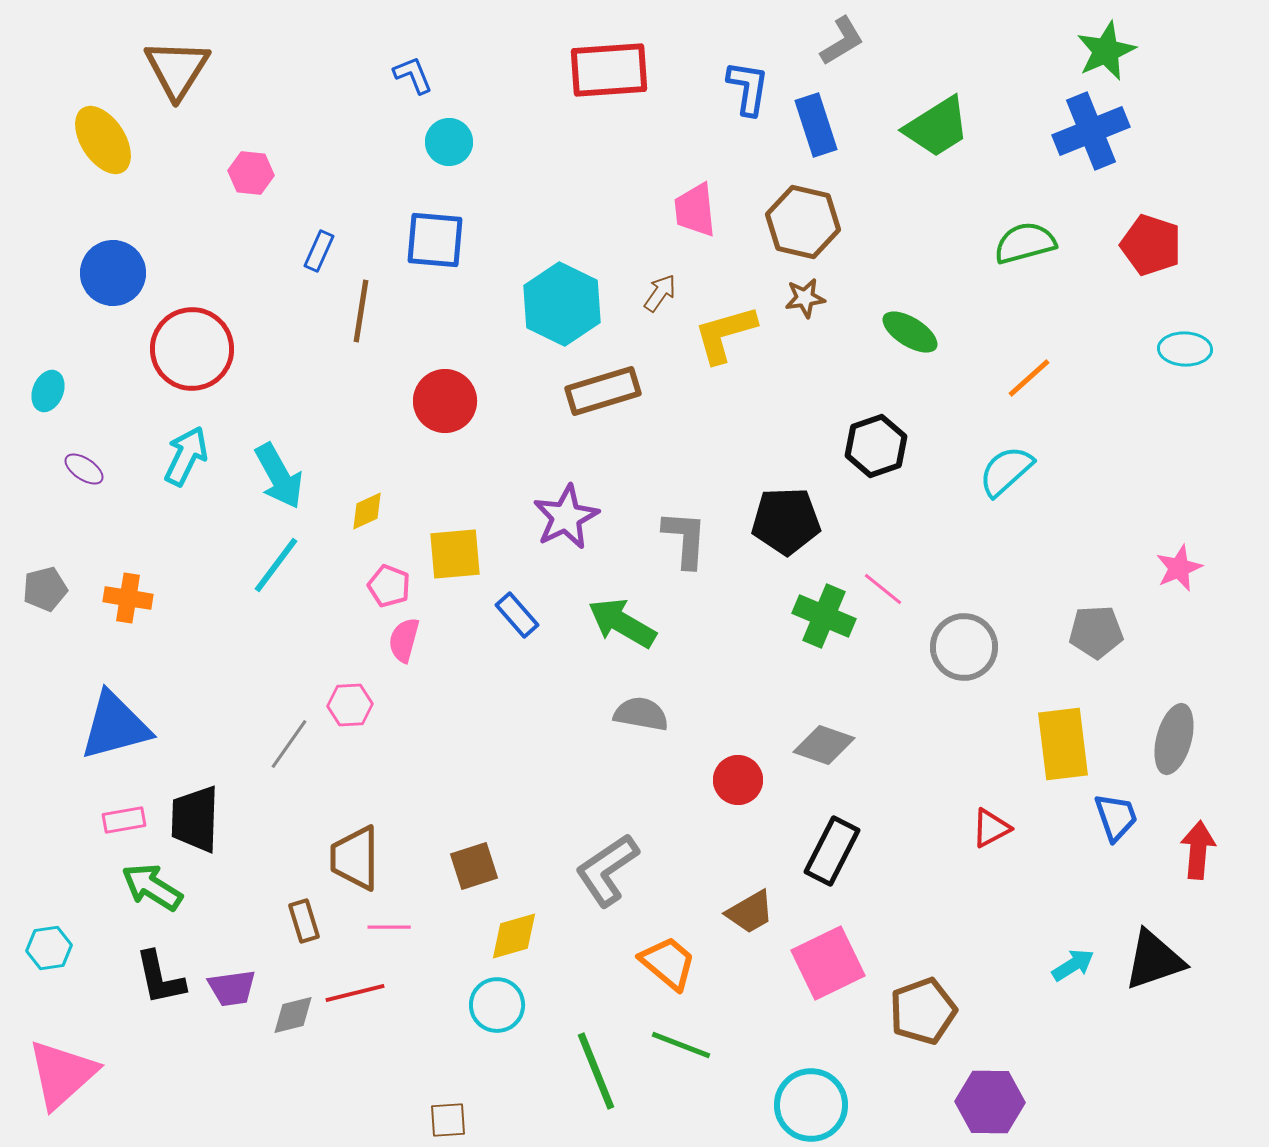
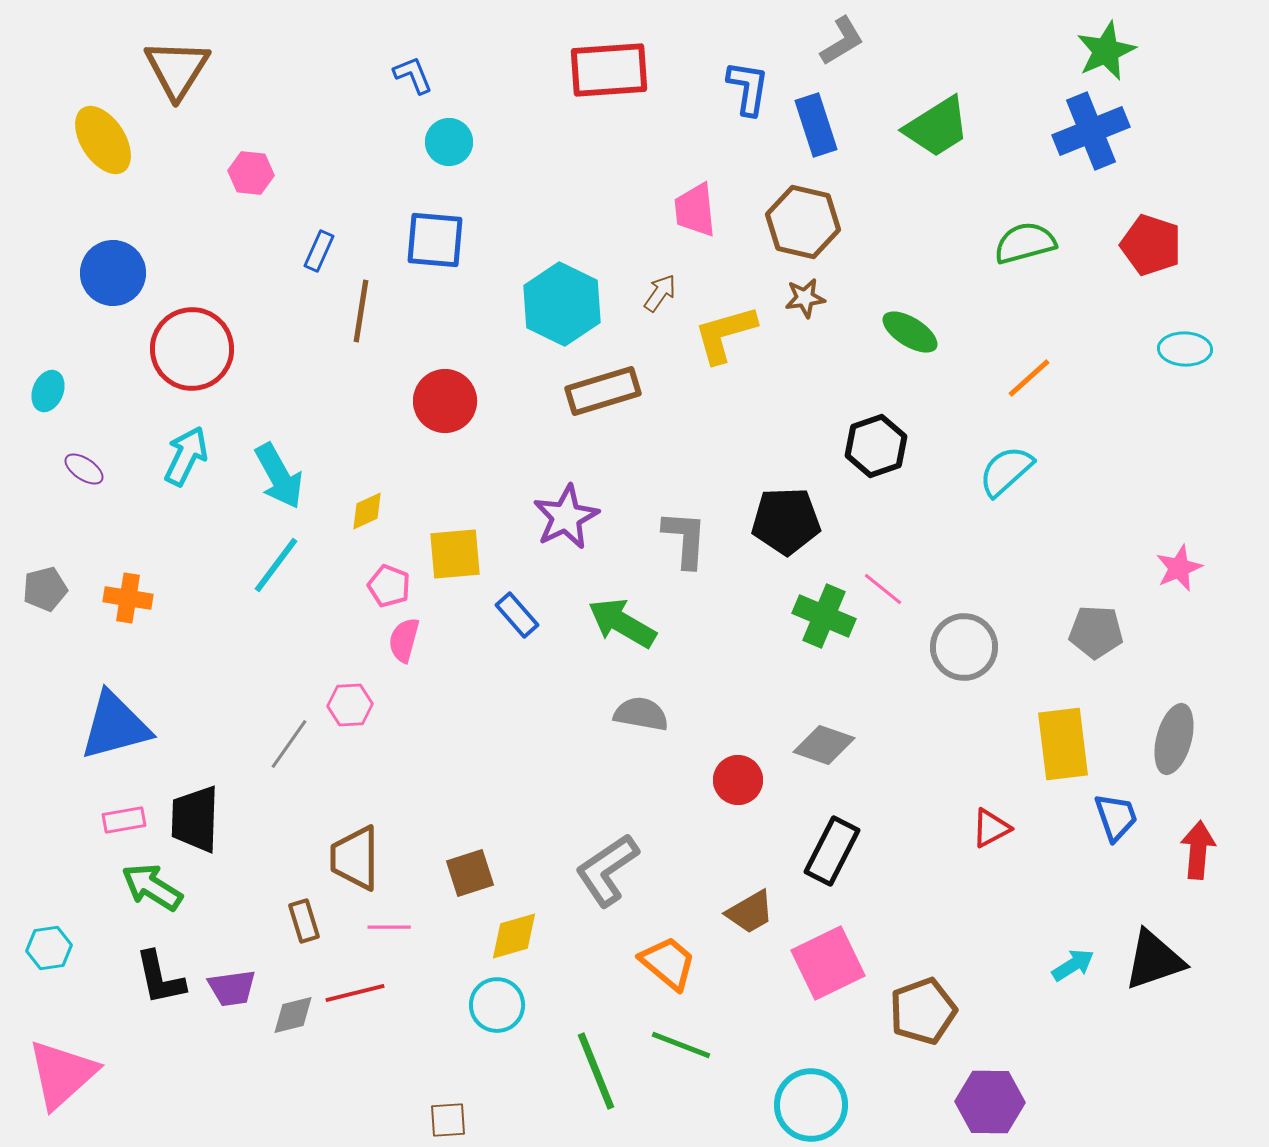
gray pentagon at (1096, 632): rotated 6 degrees clockwise
brown square at (474, 866): moved 4 px left, 7 px down
